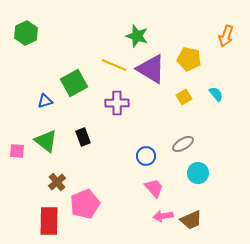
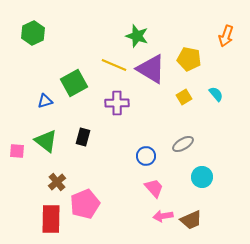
green hexagon: moved 7 px right
black rectangle: rotated 36 degrees clockwise
cyan circle: moved 4 px right, 4 px down
red rectangle: moved 2 px right, 2 px up
